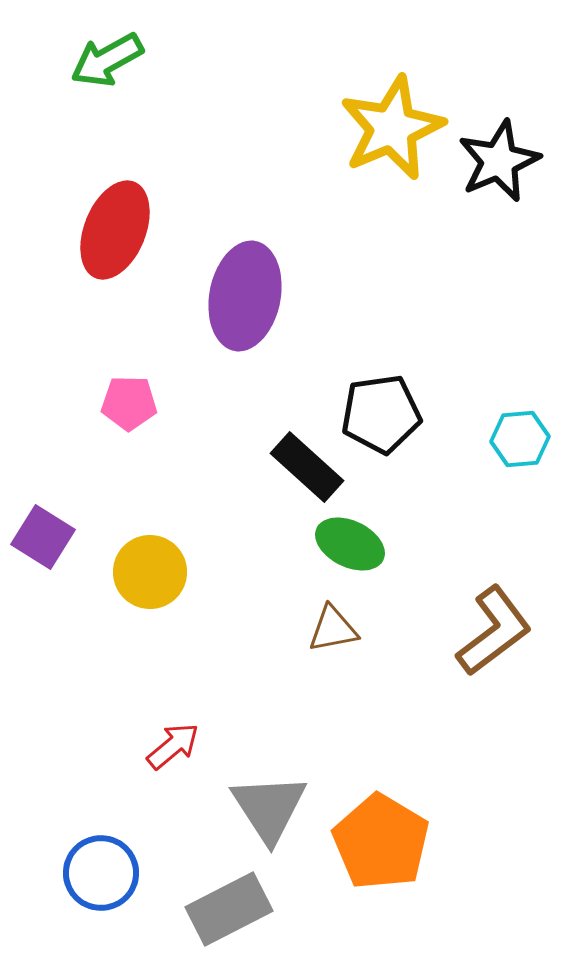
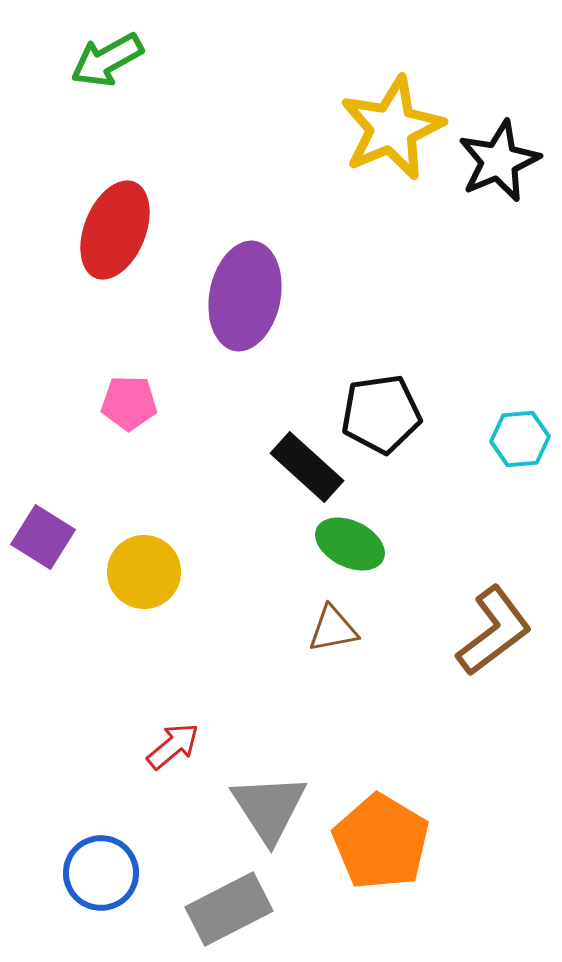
yellow circle: moved 6 px left
